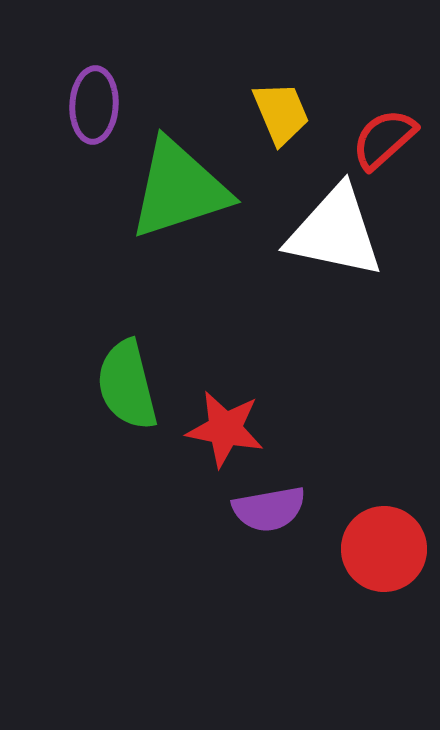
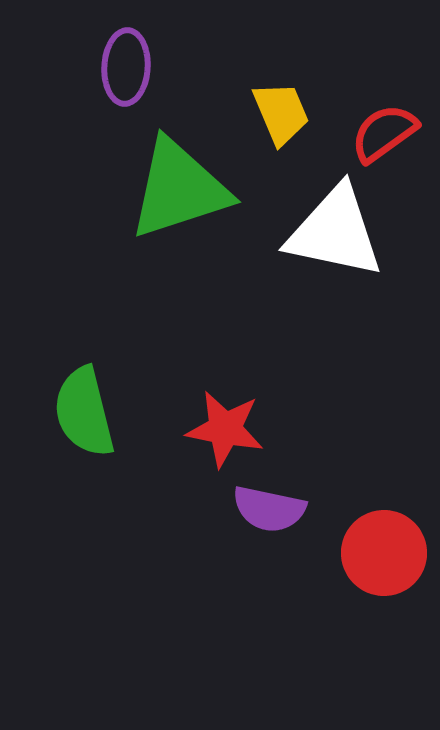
purple ellipse: moved 32 px right, 38 px up
red semicircle: moved 6 px up; rotated 6 degrees clockwise
green semicircle: moved 43 px left, 27 px down
purple semicircle: rotated 22 degrees clockwise
red circle: moved 4 px down
